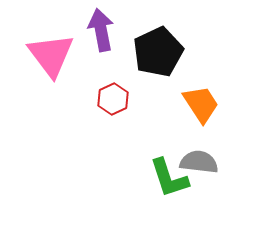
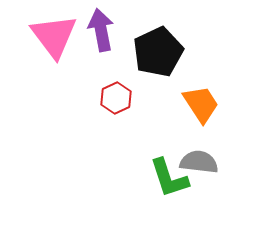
pink triangle: moved 3 px right, 19 px up
red hexagon: moved 3 px right, 1 px up
